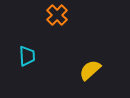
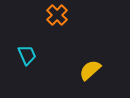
cyan trapezoid: moved 1 px up; rotated 20 degrees counterclockwise
